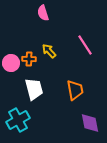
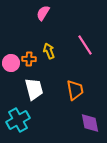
pink semicircle: rotated 49 degrees clockwise
yellow arrow: rotated 21 degrees clockwise
